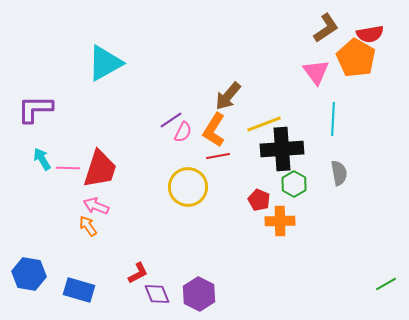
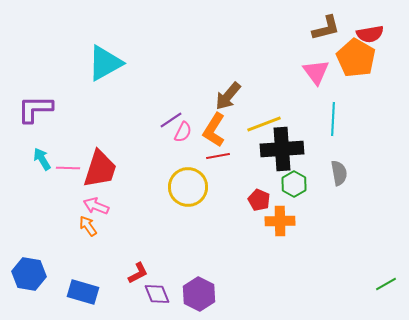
brown L-shape: rotated 20 degrees clockwise
blue rectangle: moved 4 px right, 2 px down
